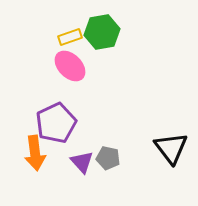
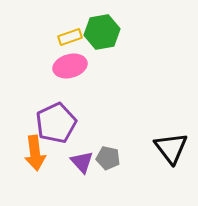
pink ellipse: rotated 60 degrees counterclockwise
